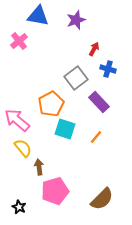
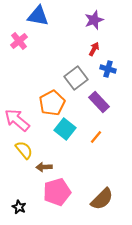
purple star: moved 18 px right
orange pentagon: moved 1 px right, 1 px up
cyan square: rotated 20 degrees clockwise
yellow semicircle: moved 1 px right, 2 px down
brown arrow: moved 5 px right; rotated 84 degrees counterclockwise
pink pentagon: moved 2 px right, 1 px down
